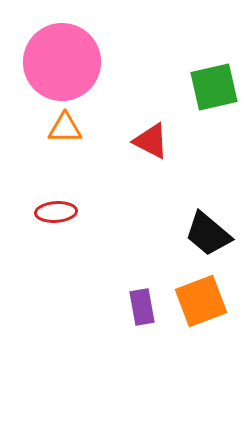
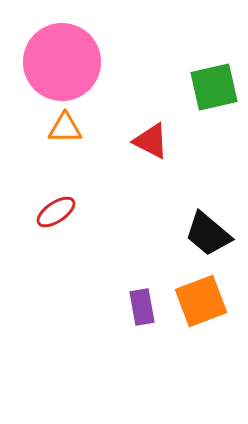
red ellipse: rotated 30 degrees counterclockwise
